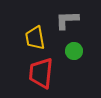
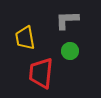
yellow trapezoid: moved 10 px left
green circle: moved 4 px left
